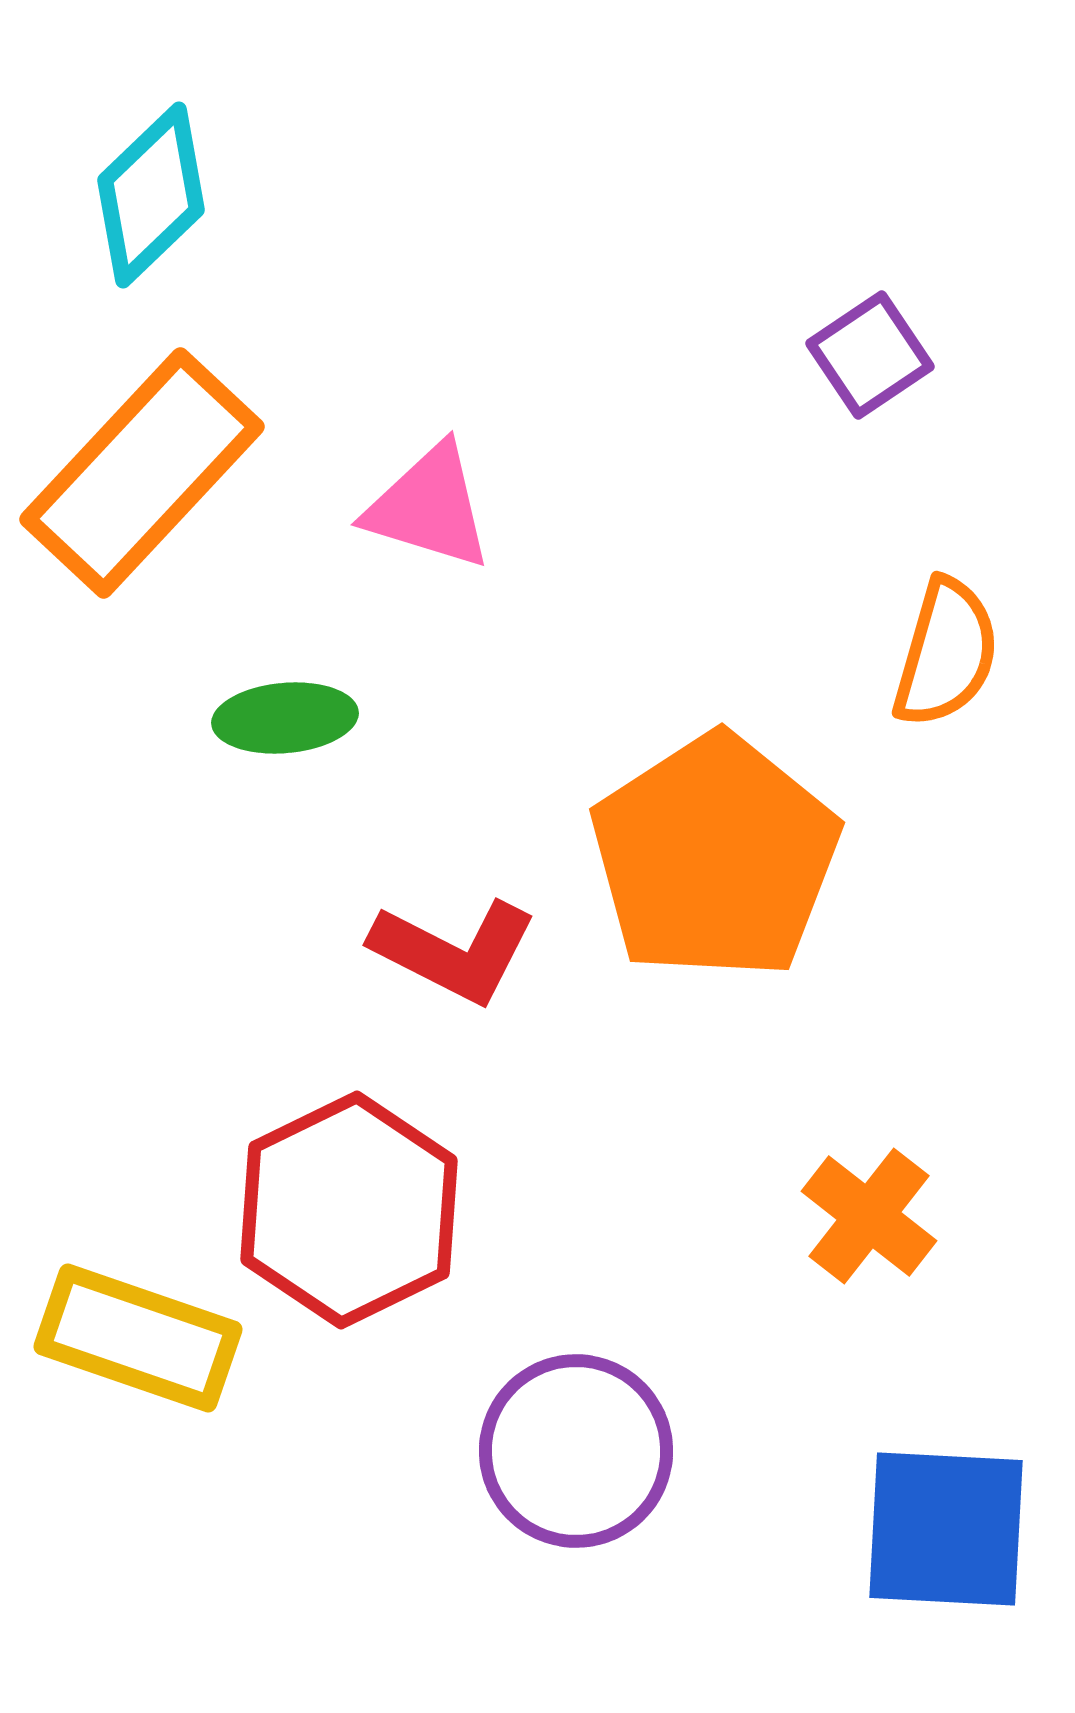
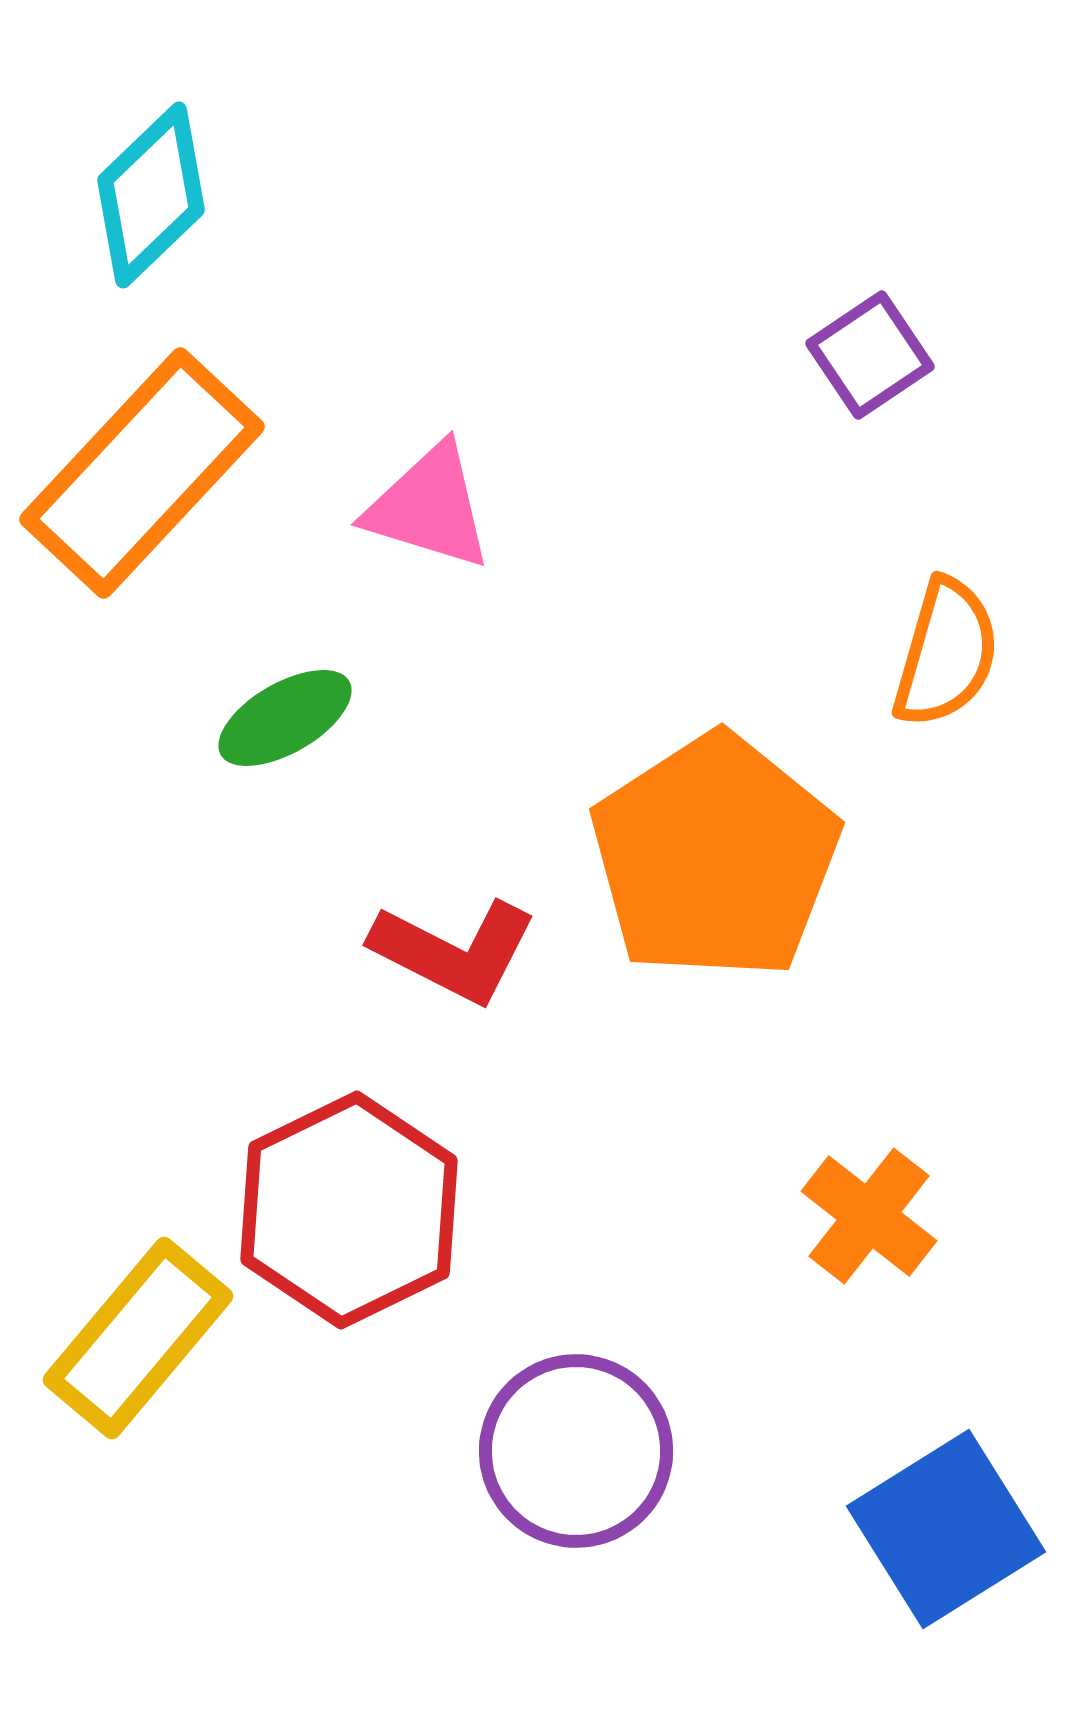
green ellipse: rotated 25 degrees counterclockwise
yellow rectangle: rotated 69 degrees counterclockwise
blue square: rotated 35 degrees counterclockwise
